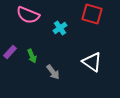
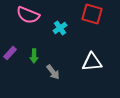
purple rectangle: moved 1 px down
green arrow: moved 2 px right; rotated 24 degrees clockwise
white triangle: rotated 40 degrees counterclockwise
